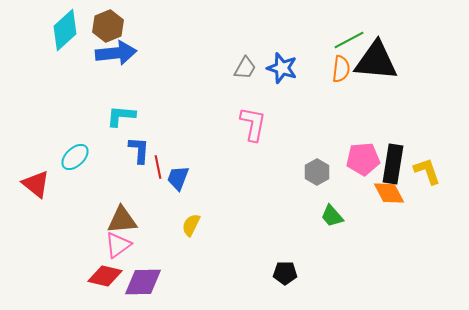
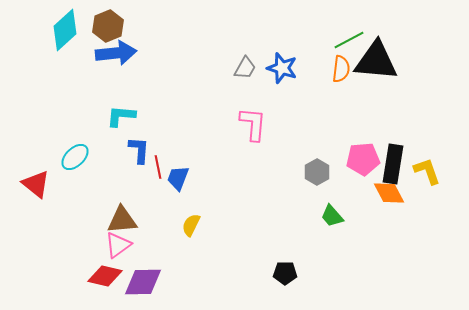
pink L-shape: rotated 6 degrees counterclockwise
